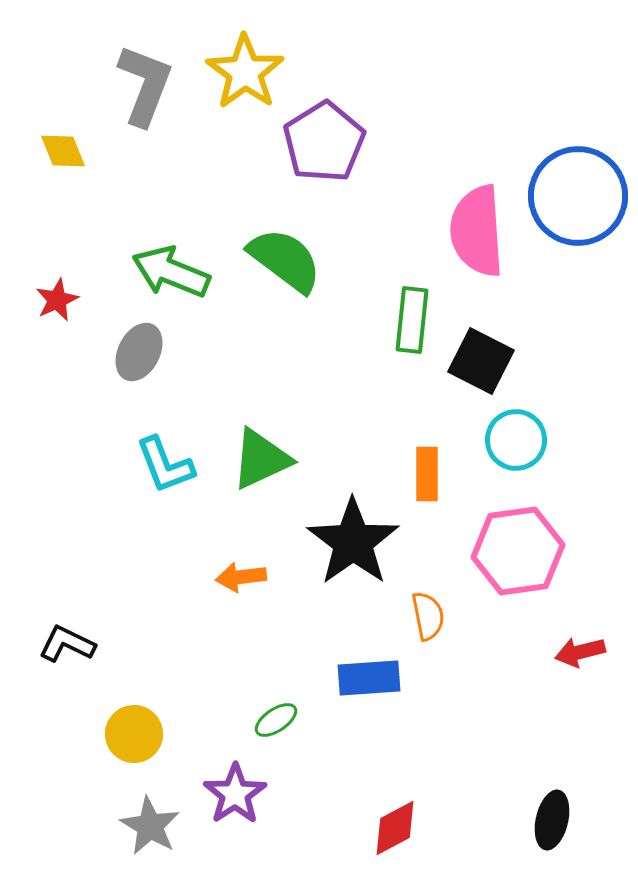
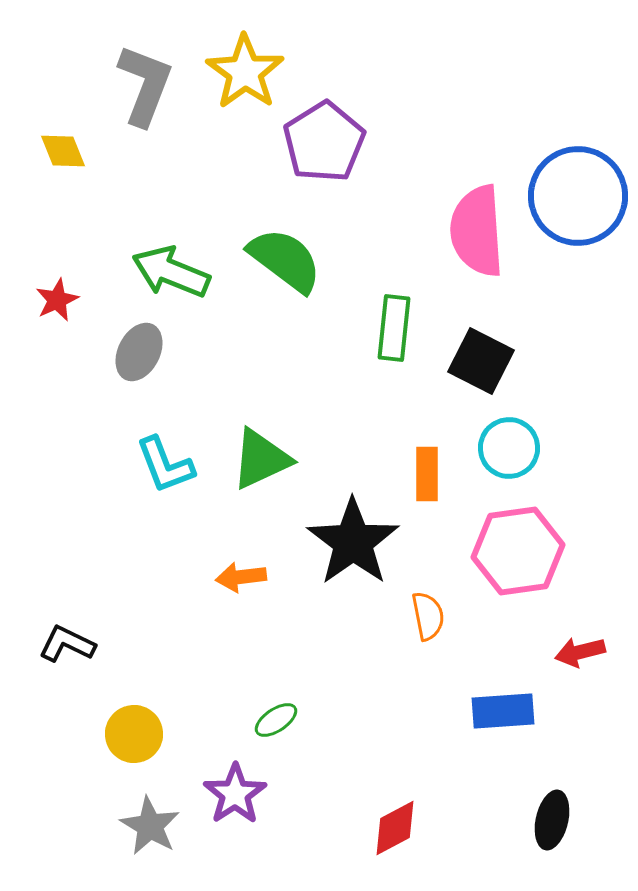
green rectangle: moved 18 px left, 8 px down
cyan circle: moved 7 px left, 8 px down
blue rectangle: moved 134 px right, 33 px down
